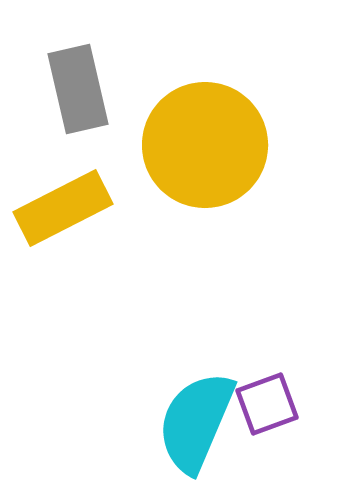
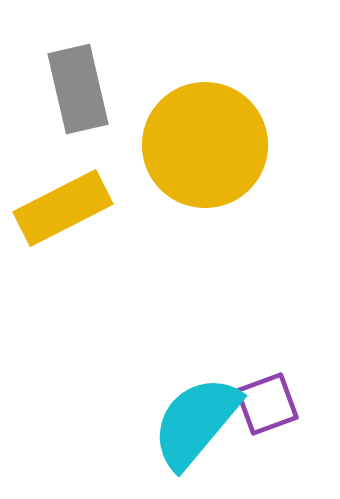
cyan semicircle: rotated 17 degrees clockwise
